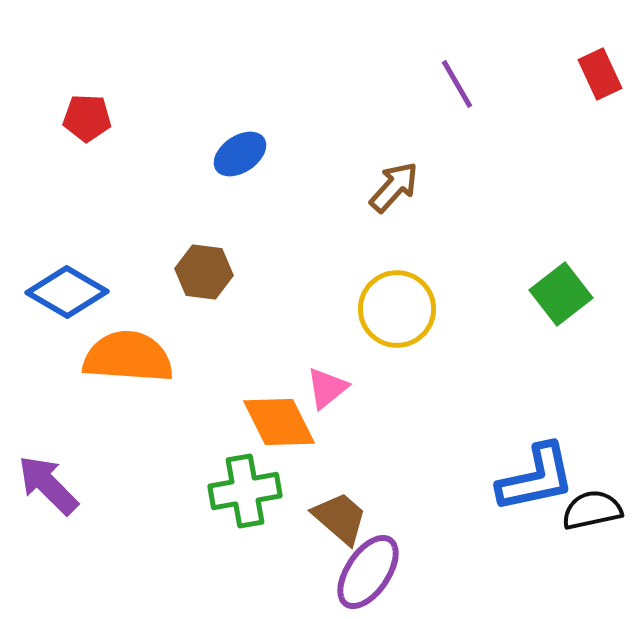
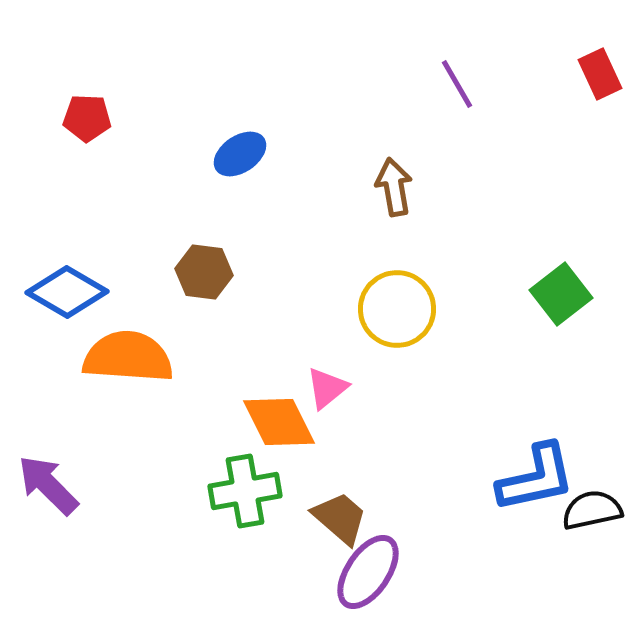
brown arrow: rotated 52 degrees counterclockwise
